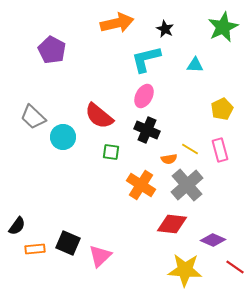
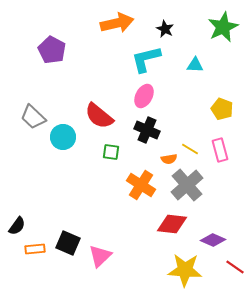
yellow pentagon: rotated 25 degrees counterclockwise
